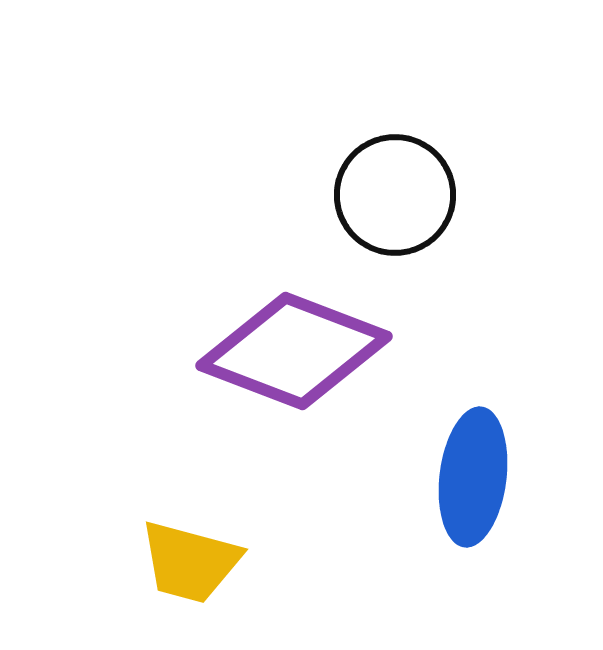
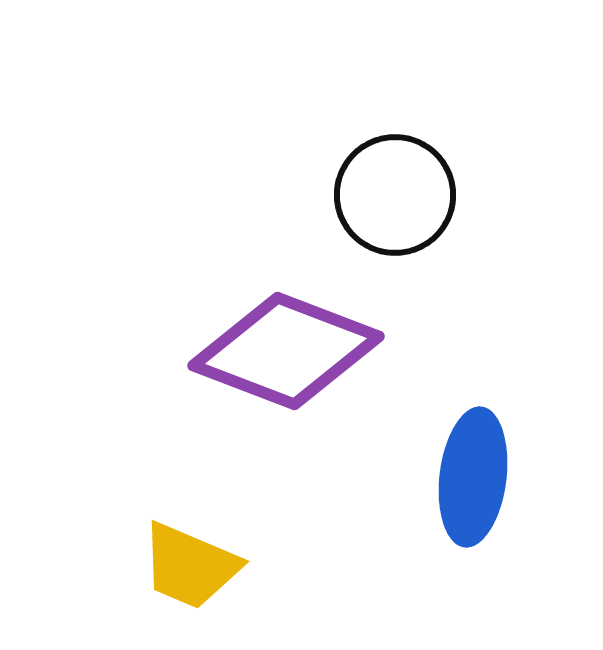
purple diamond: moved 8 px left
yellow trapezoid: moved 4 px down; rotated 8 degrees clockwise
